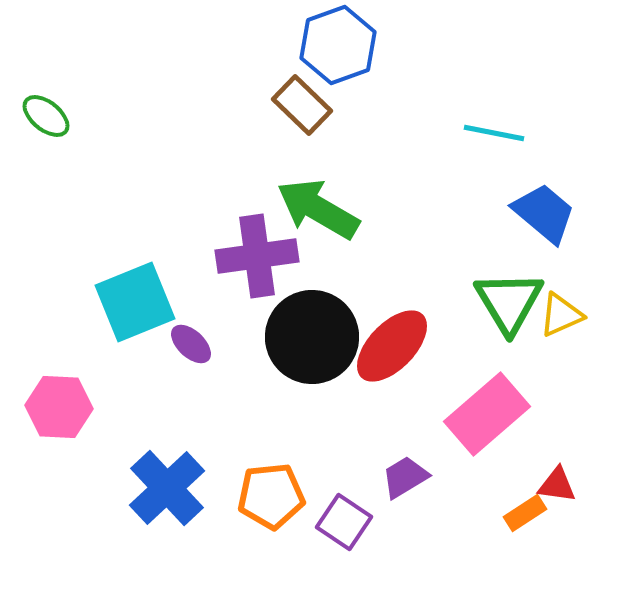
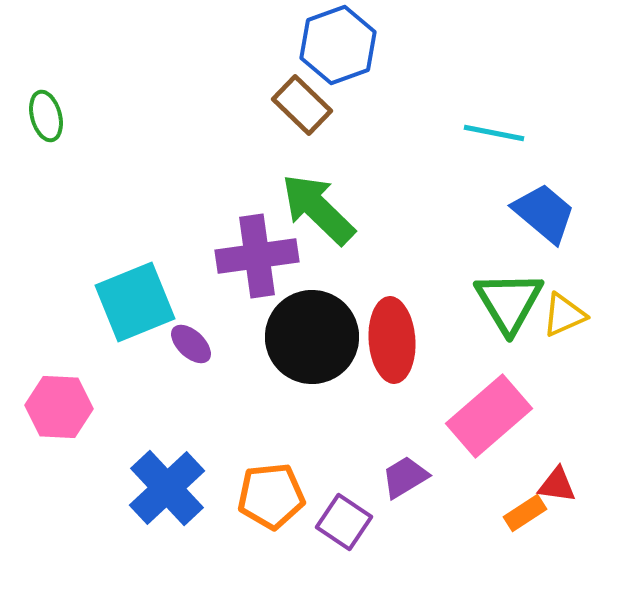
green ellipse: rotated 36 degrees clockwise
green arrow: rotated 14 degrees clockwise
yellow triangle: moved 3 px right
red ellipse: moved 6 px up; rotated 48 degrees counterclockwise
pink rectangle: moved 2 px right, 2 px down
